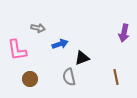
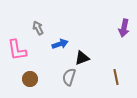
gray arrow: rotated 128 degrees counterclockwise
purple arrow: moved 5 px up
gray semicircle: rotated 30 degrees clockwise
